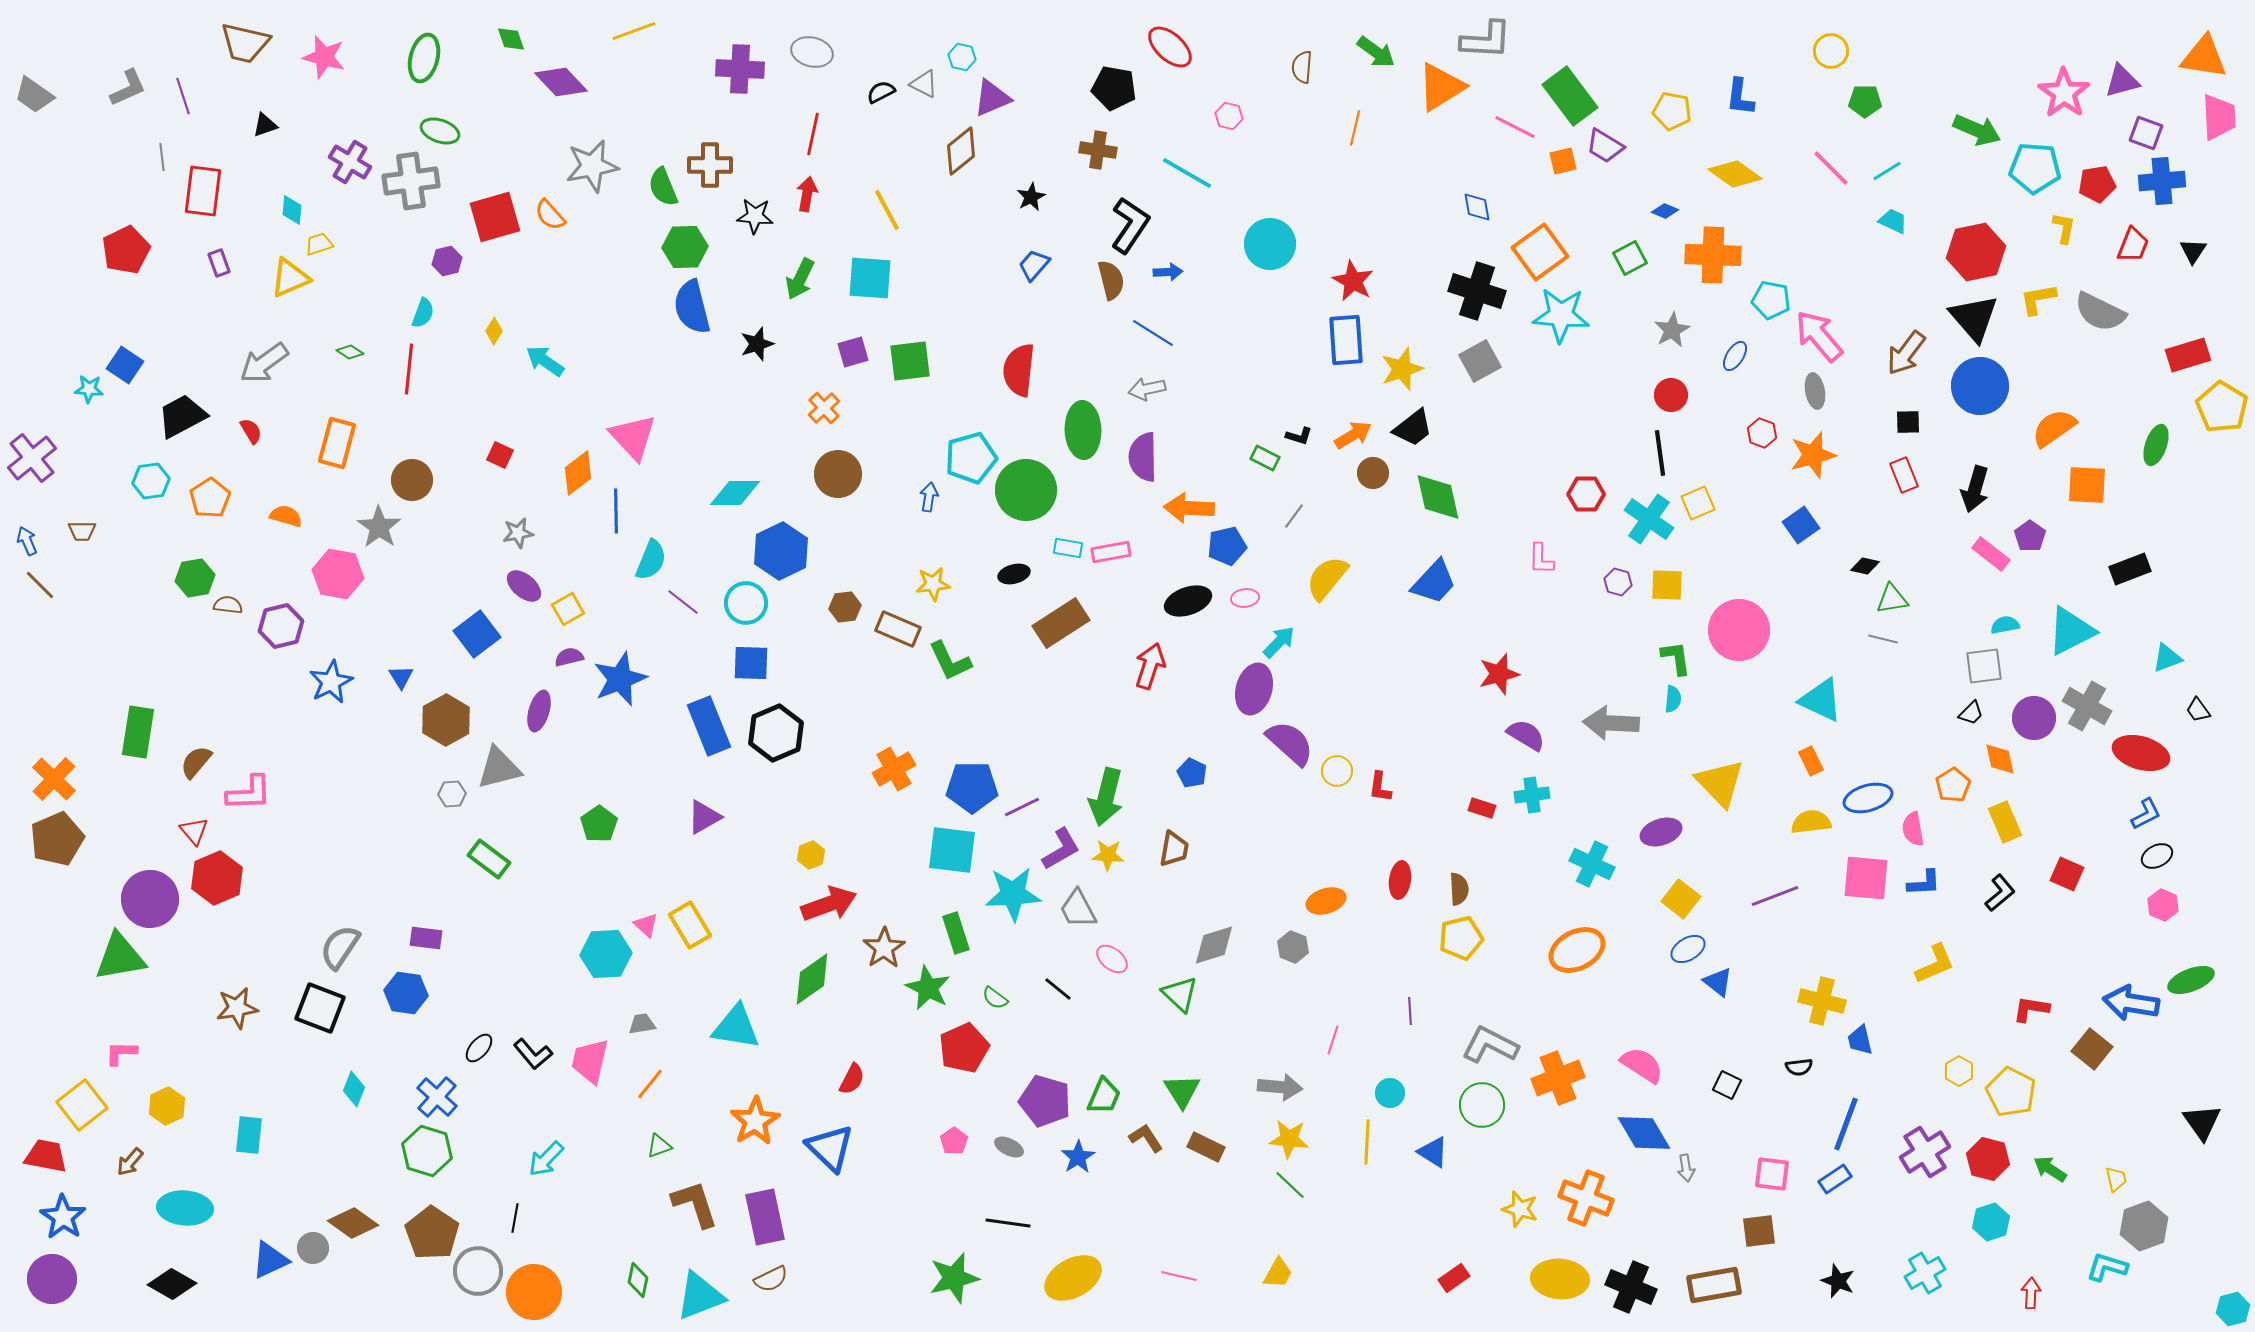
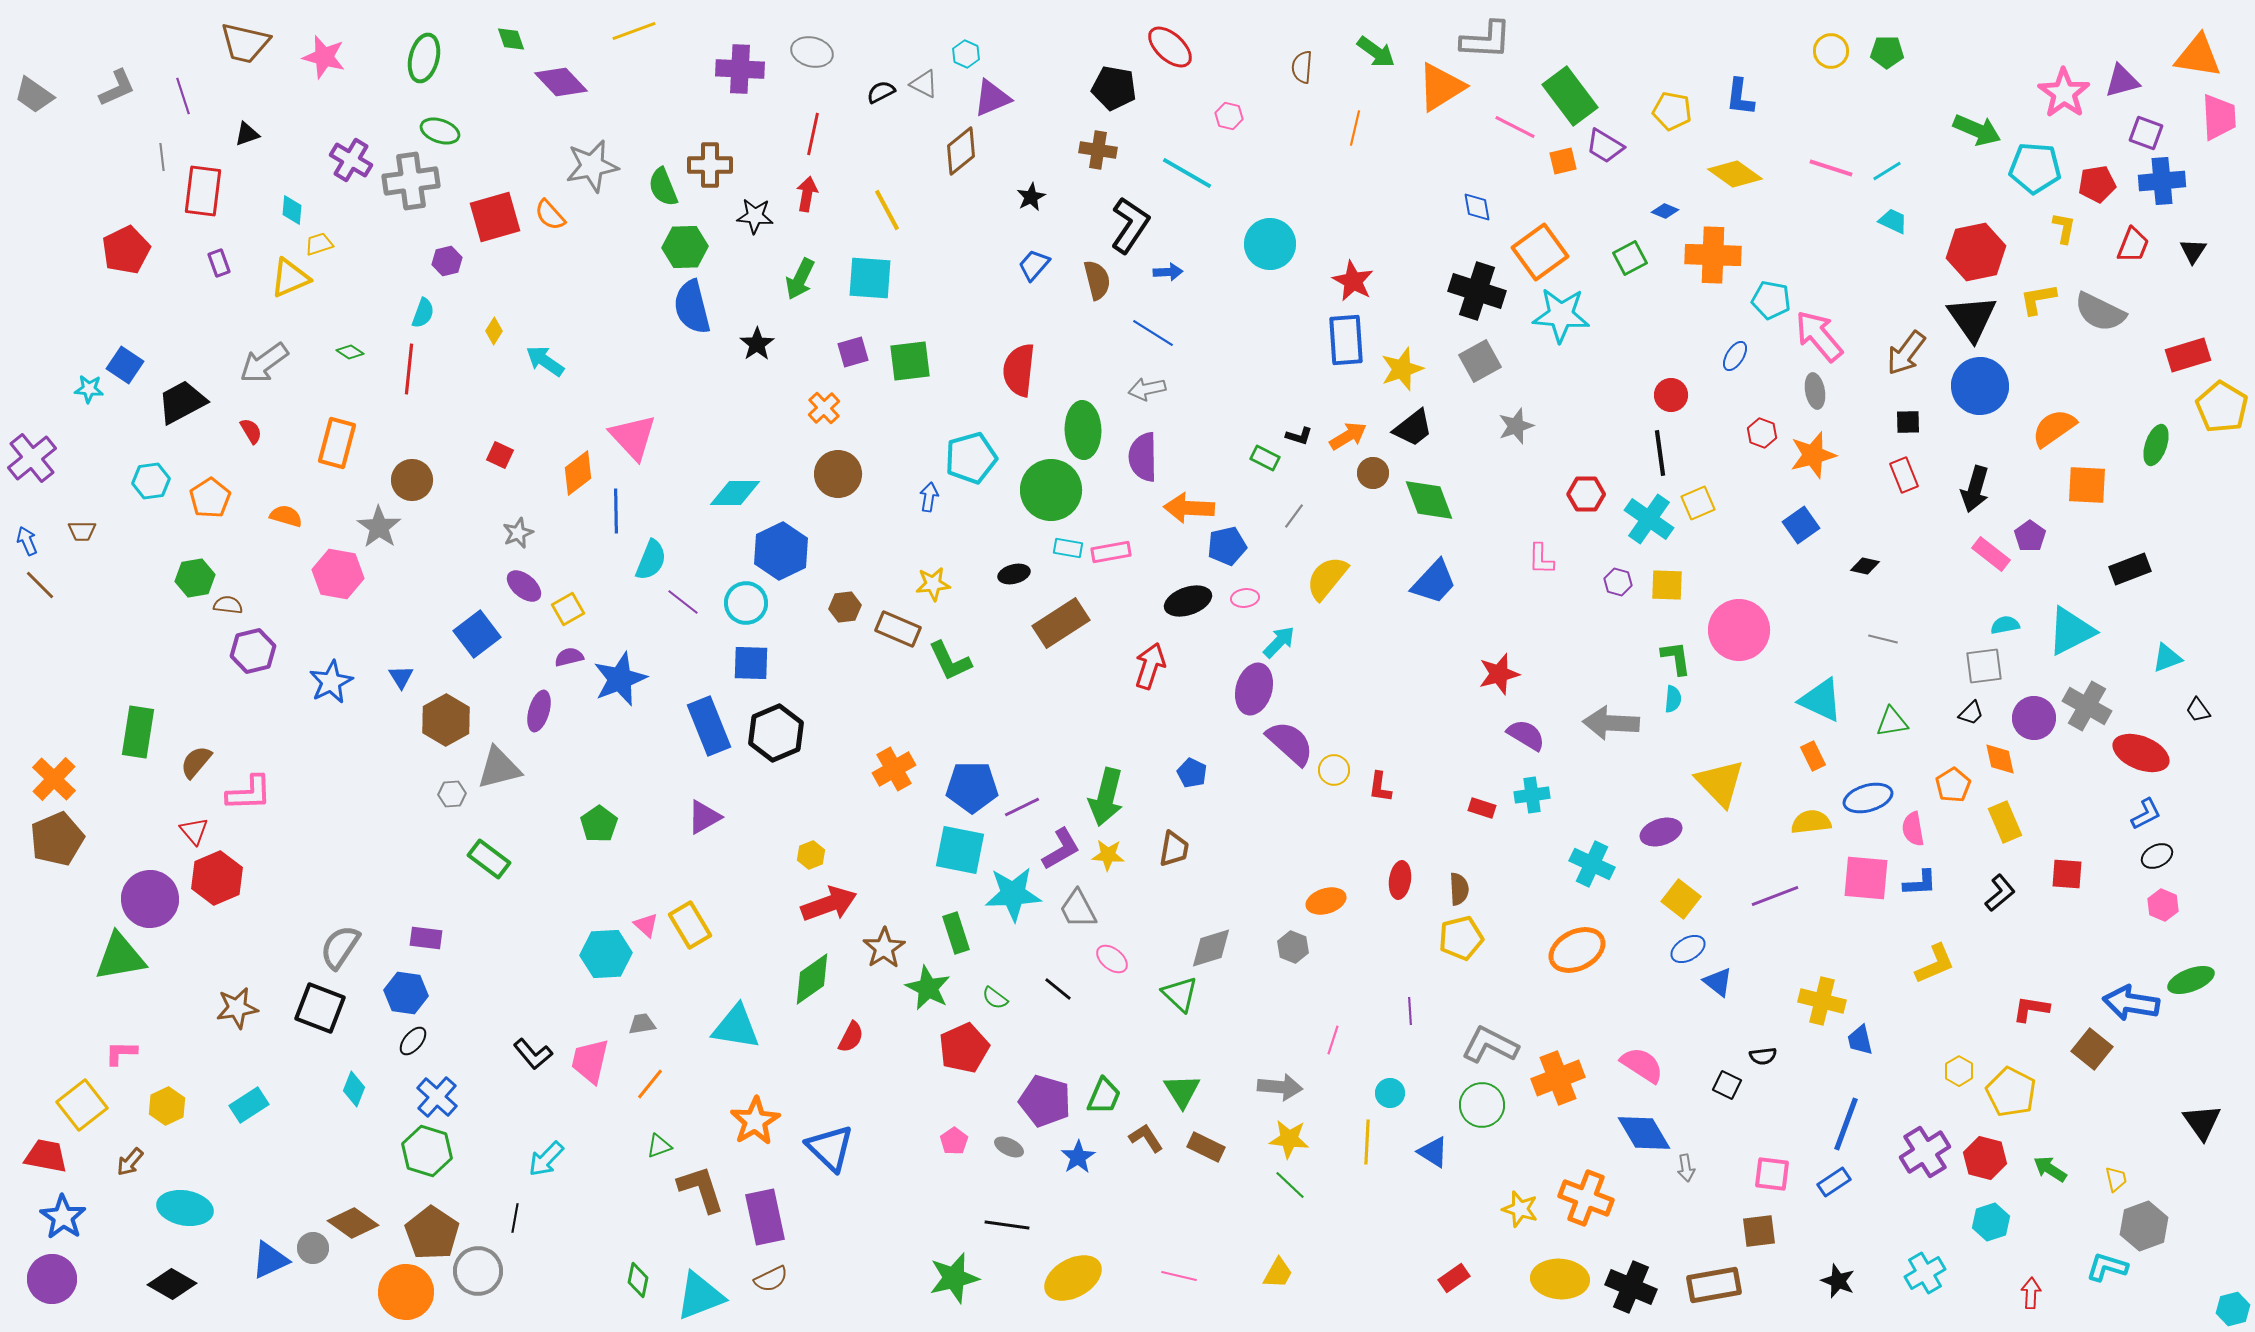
cyan hexagon at (962, 57): moved 4 px right, 3 px up; rotated 12 degrees clockwise
orange triangle at (2204, 57): moved 6 px left, 1 px up
gray L-shape at (128, 88): moved 11 px left
green pentagon at (1865, 101): moved 22 px right, 49 px up
black triangle at (265, 125): moved 18 px left, 9 px down
purple cross at (350, 162): moved 1 px right, 2 px up
pink line at (1831, 168): rotated 27 degrees counterclockwise
brown semicircle at (1111, 280): moved 14 px left
black triangle at (1974, 318): moved 2 px left; rotated 6 degrees clockwise
gray star at (1672, 330): moved 156 px left, 96 px down; rotated 9 degrees clockwise
black star at (757, 344): rotated 16 degrees counterclockwise
black trapezoid at (182, 416): moved 14 px up
orange arrow at (1353, 435): moved 5 px left, 1 px down
green circle at (1026, 490): moved 25 px right
green diamond at (1438, 497): moved 9 px left, 3 px down; rotated 8 degrees counterclockwise
gray star at (518, 533): rotated 12 degrees counterclockwise
green triangle at (1892, 599): moved 123 px down
purple hexagon at (281, 626): moved 28 px left, 25 px down
red ellipse at (2141, 753): rotated 6 degrees clockwise
orange rectangle at (1811, 761): moved 2 px right, 5 px up
yellow circle at (1337, 771): moved 3 px left, 1 px up
cyan square at (952, 850): moved 8 px right; rotated 4 degrees clockwise
red square at (2067, 874): rotated 20 degrees counterclockwise
blue L-shape at (1924, 883): moved 4 px left
gray diamond at (1214, 945): moved 3 px left, 3 px down
black ellipse at (479, 1048): moved 66 px left, 7 px up
black semicircle at (1799, 1067): moved 36 px left, 11 px up
red semicircle at (852, 1079): moved 1 px left, 42 px up
cyan rectangle at (249, 1135): moved 30 px up; rotated 51 degrees clockwise
red hexagon at (1988, 1159): moved 3 px left, 1 px up
blue rectangle at (1835, 1179): moved 1 px left, 3 px down
brown L-shape at (695, 1204): moved 6 px right, 15 px up
cyan ellipse at (185, 1208): rotated 6 degrees clockwise
black line at (1008, 1223): moved 1 px left, 2 px down
orange circle at (534, 1292): moved 128 px left
